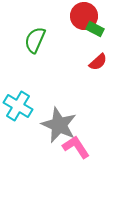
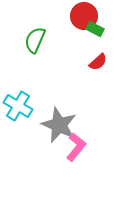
pink L-shape: rotated 72 degrees clockwise
